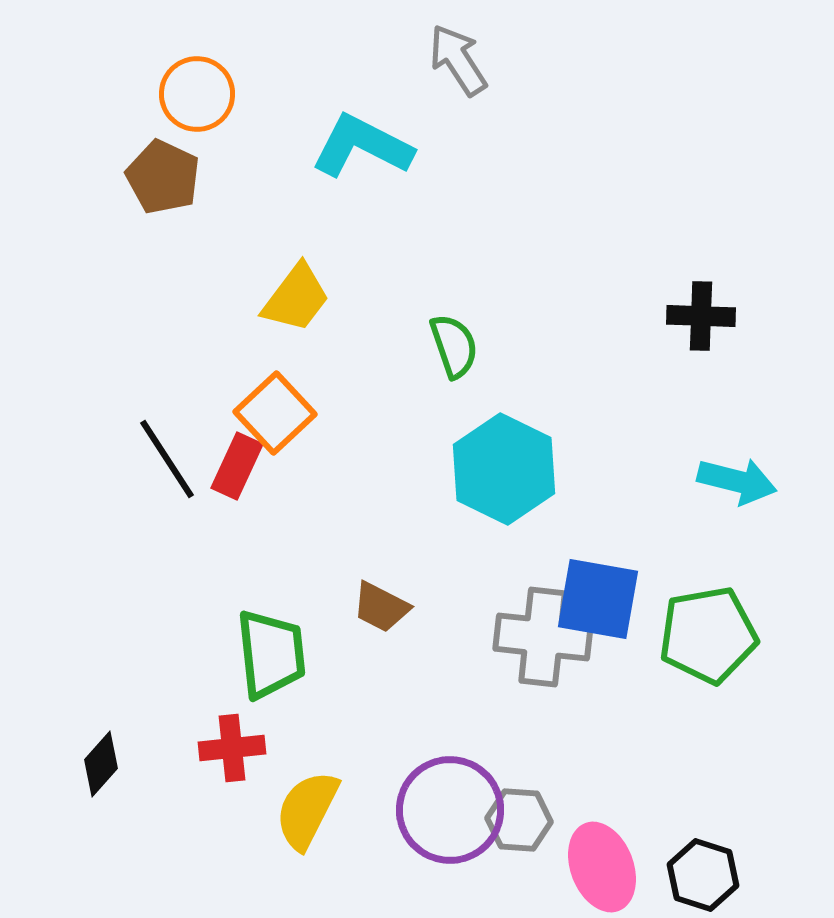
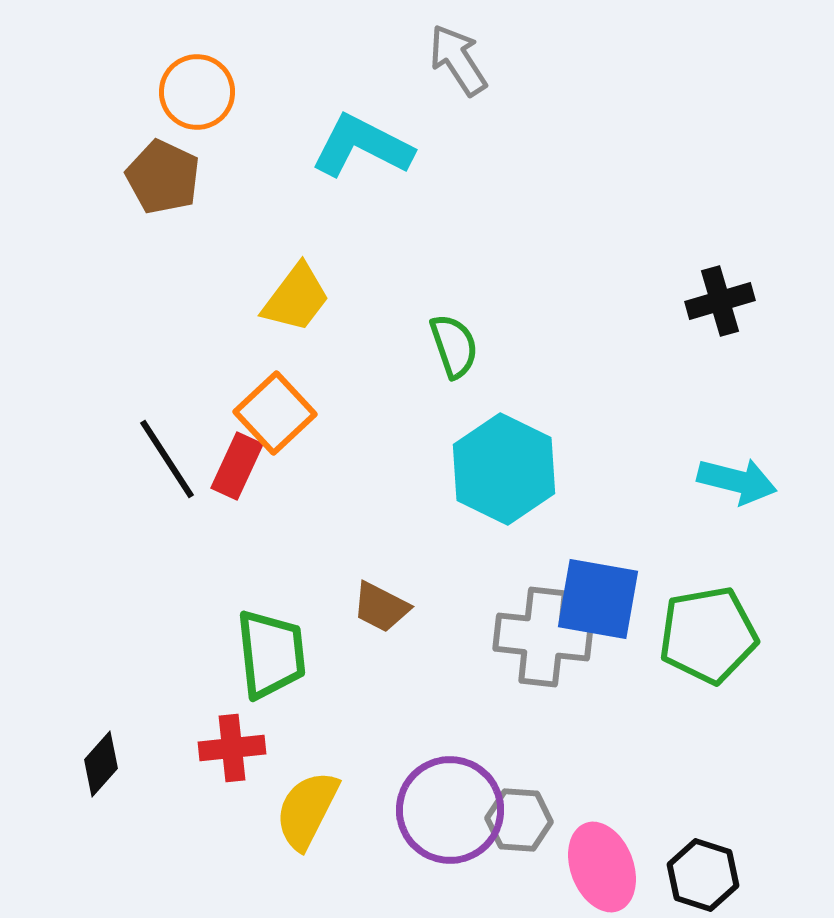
orange circle: moved 2 px up
black cross: moved 19 px right, 15 px up; rotated 18 degrees counterclockwise
